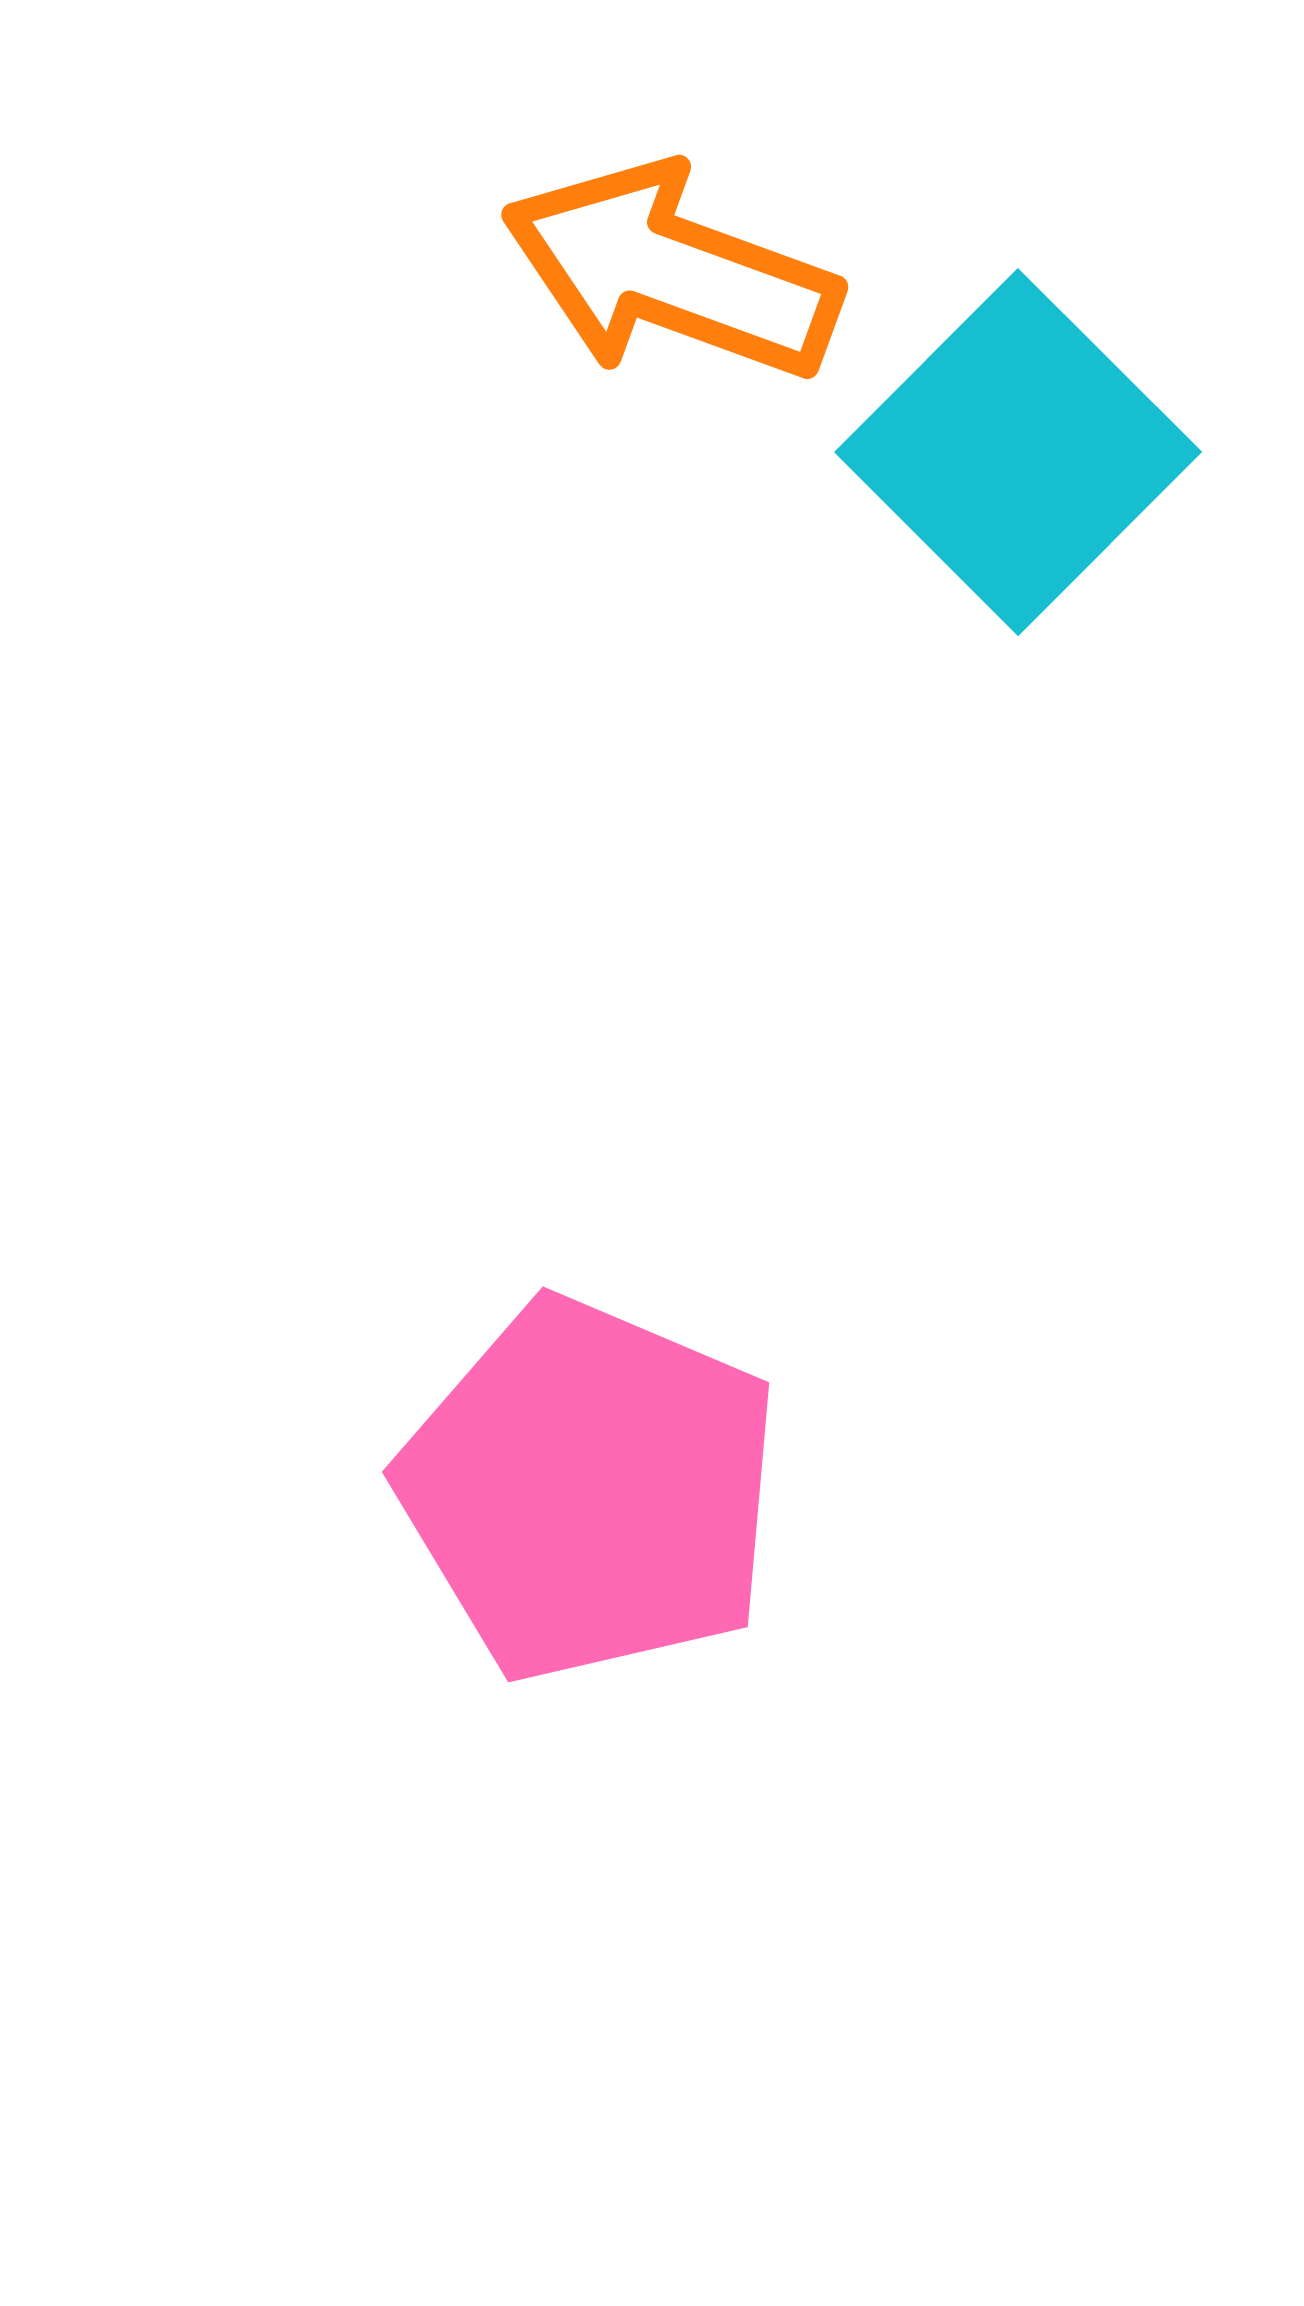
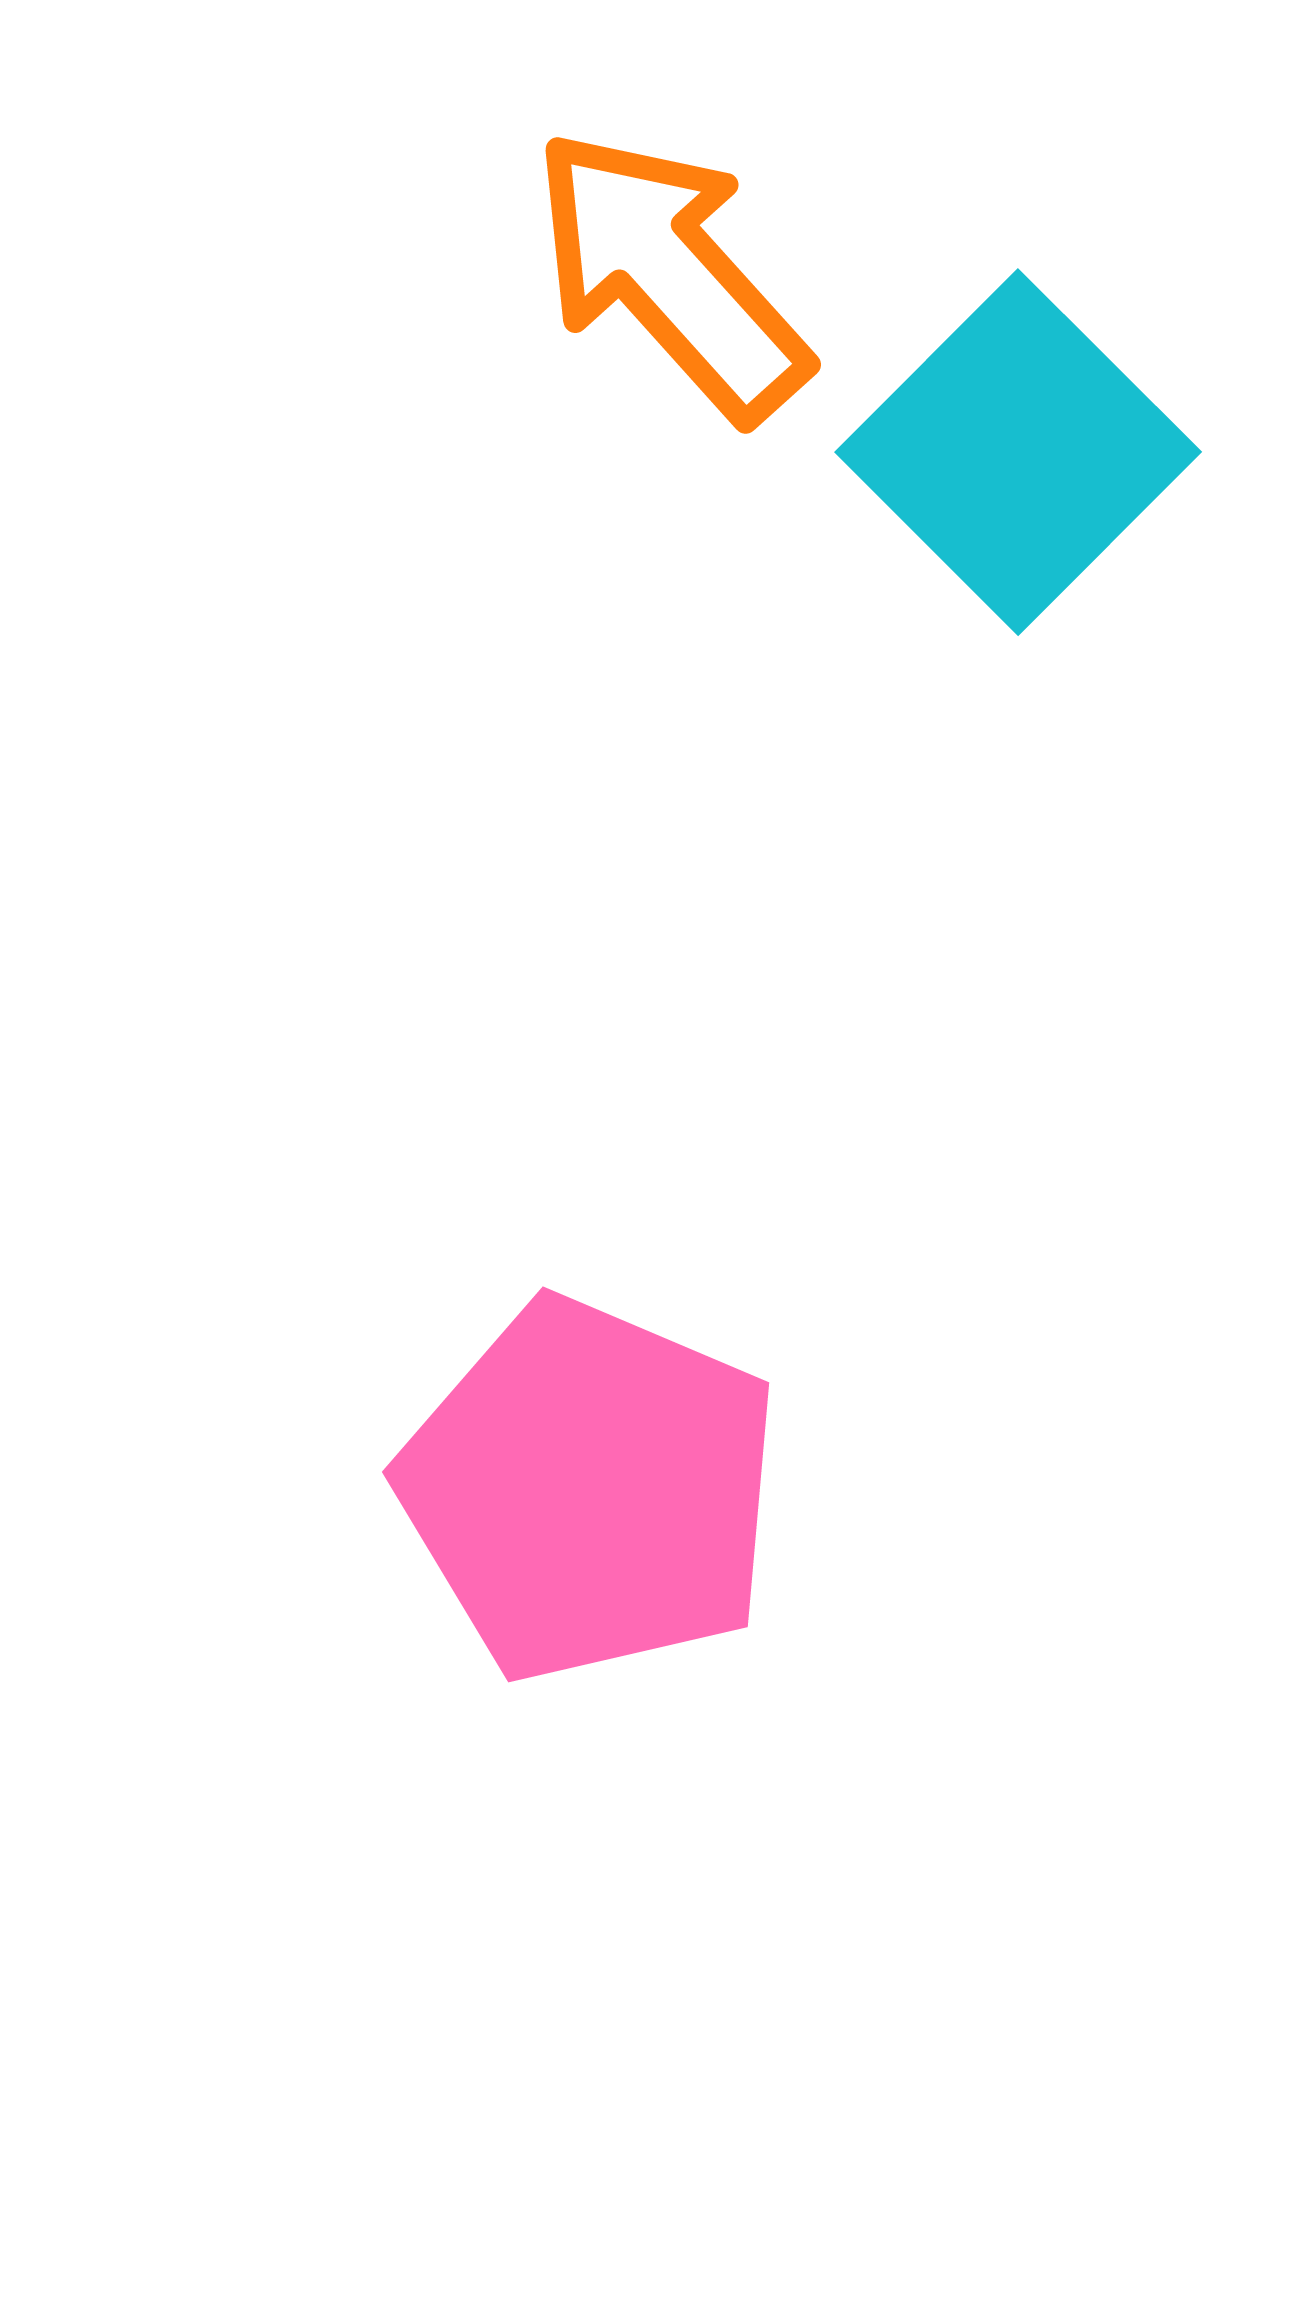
orange arrow: moved 1 px left, 2 px down; rotated 28 degrees clockwise
